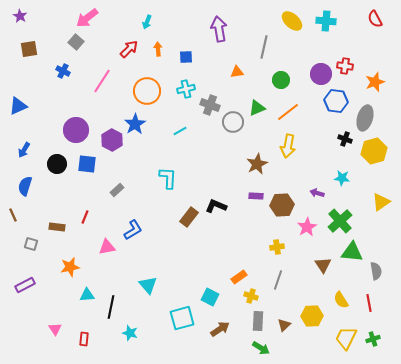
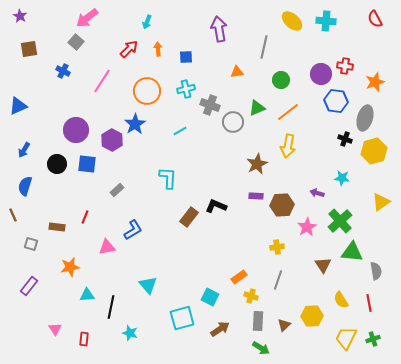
purple rectangle at (25, 285): moved 4 px right, 1 px down; rotated 24 degrees counterclockwise
